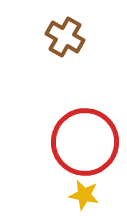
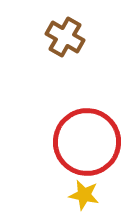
red circle: moved 2 px right
